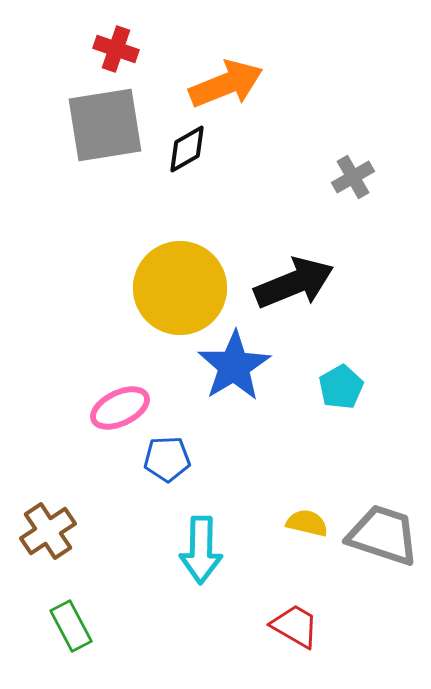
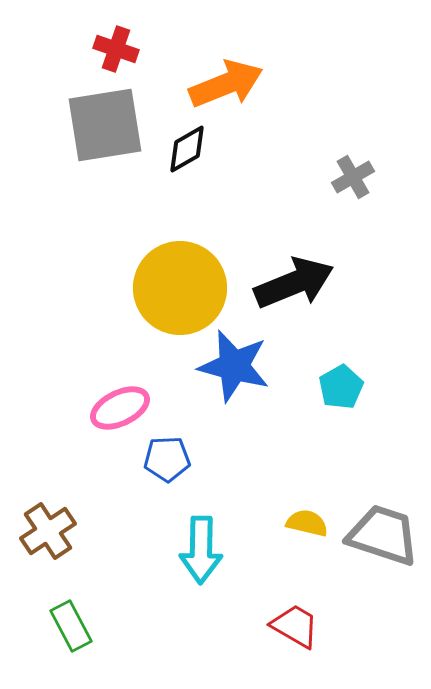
blue star: rotated 26 degrees counterclockwise
